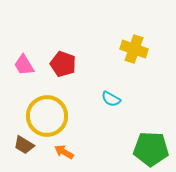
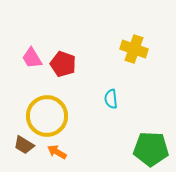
pink trapezoid: moved 8 px right, 7 px up
cyan semicircle: rotated 54 degrees clockwise
orange arrow: moved 7 px left
